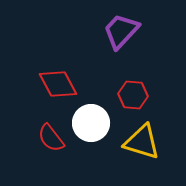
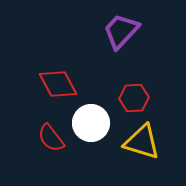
red hexagon: moved 1 px right, 3 px down; rotated 8 degrees counterclockwise
